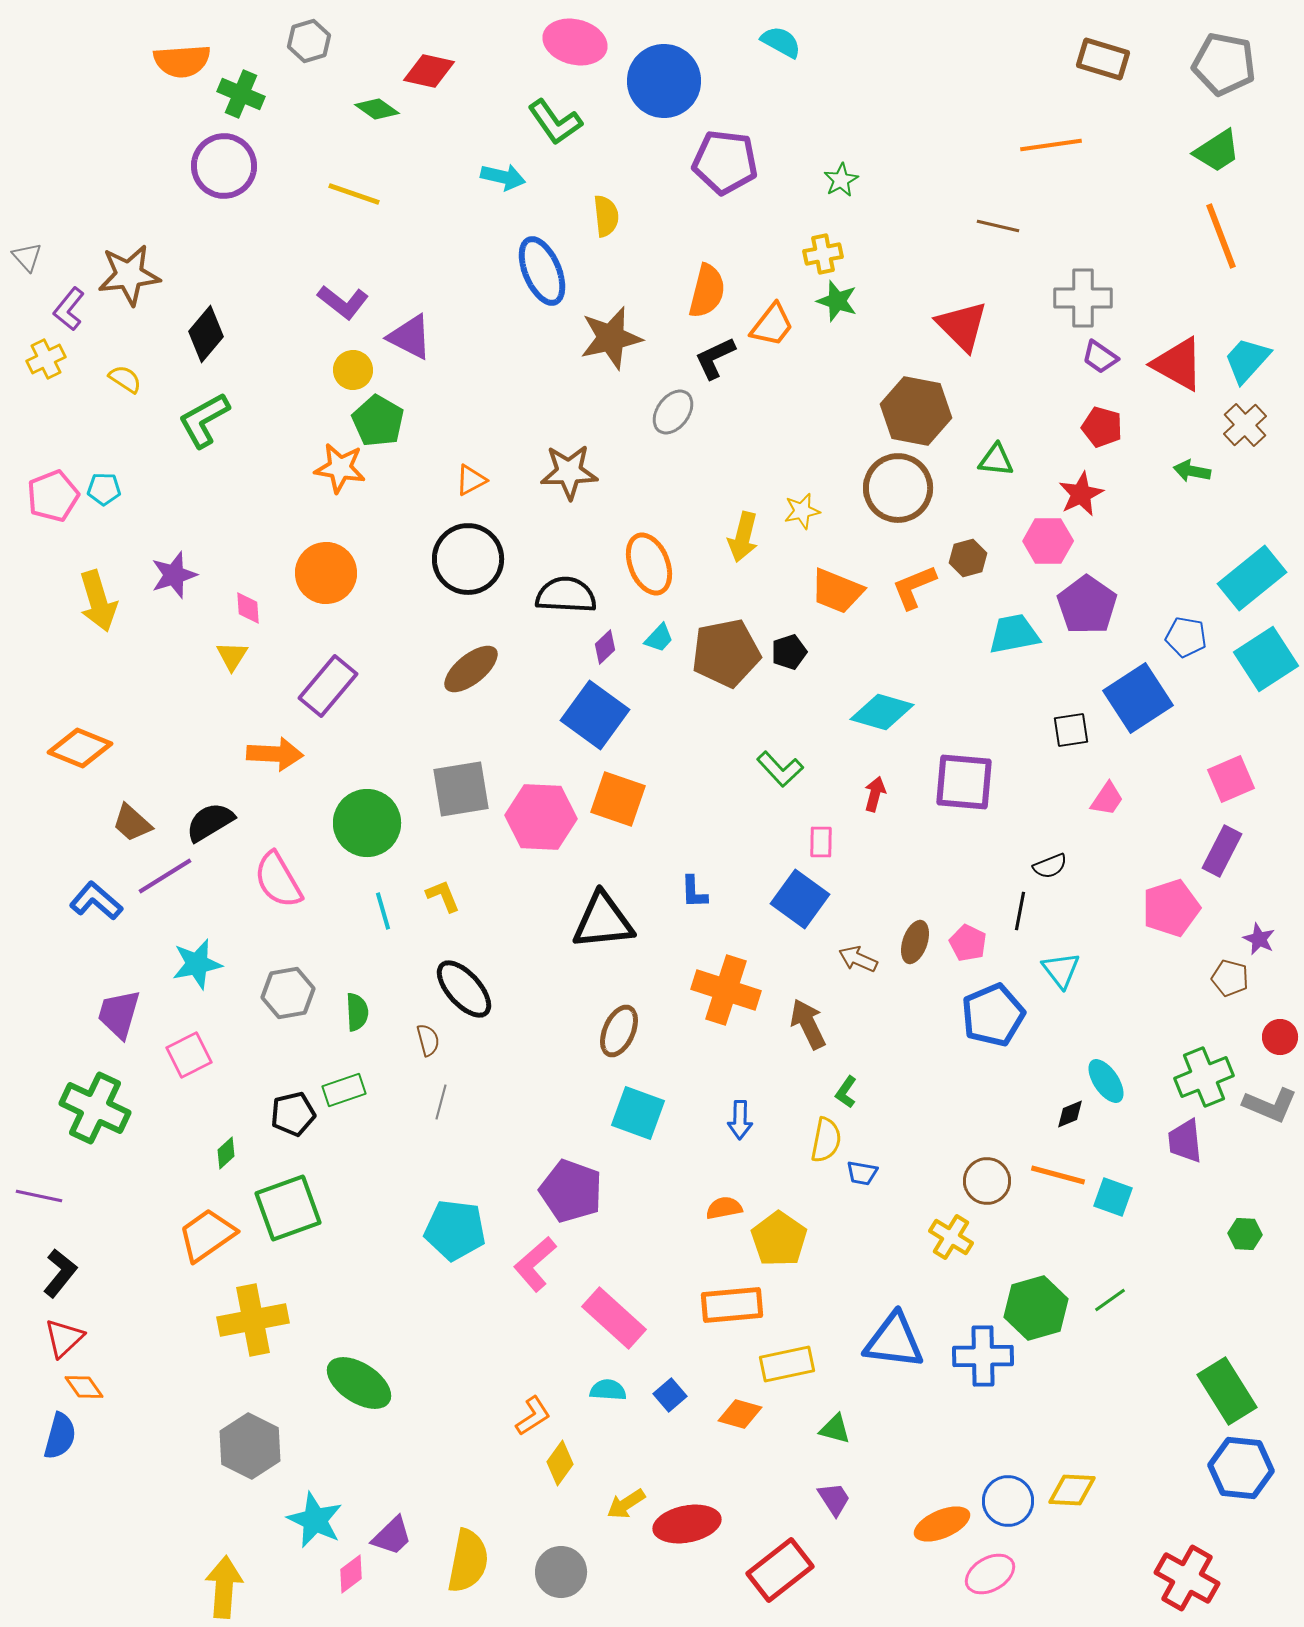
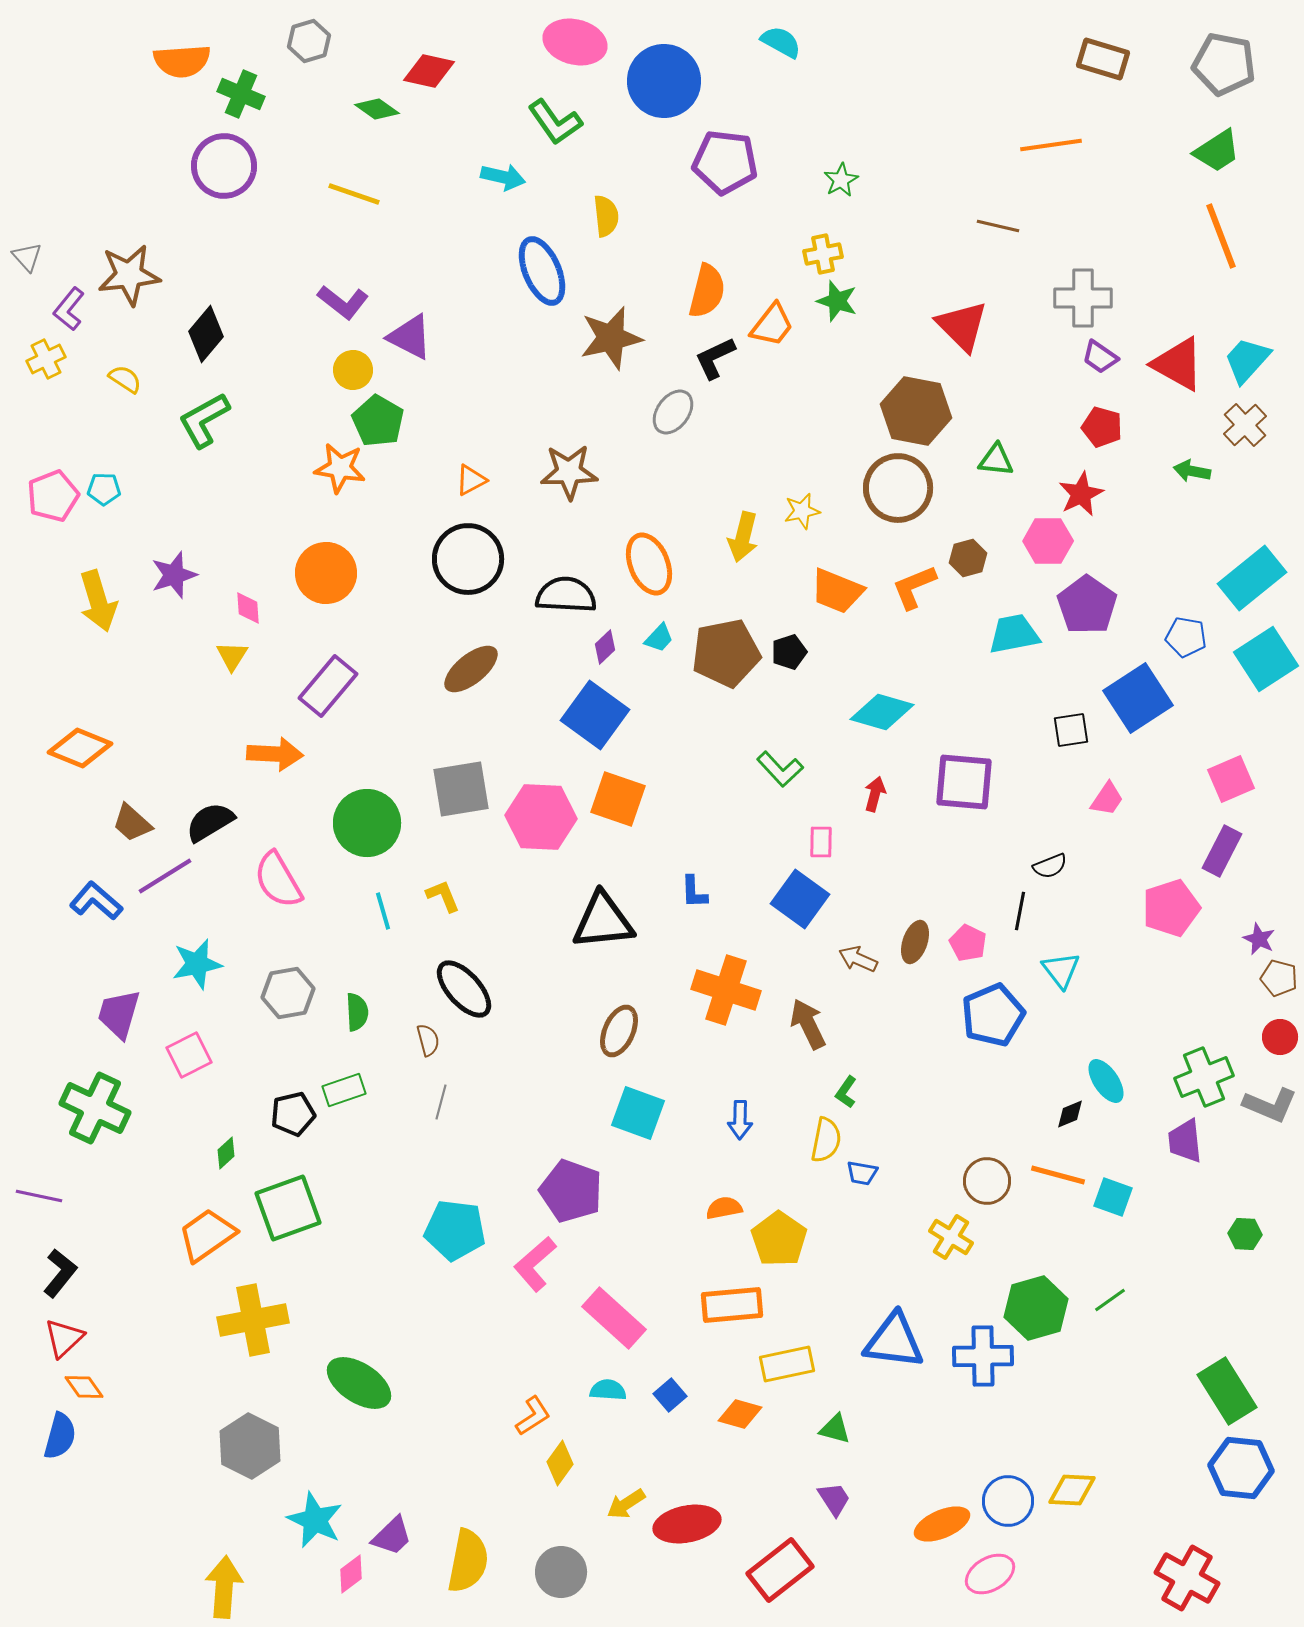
brown pentagon at (1230, 978): moved 49 px right
